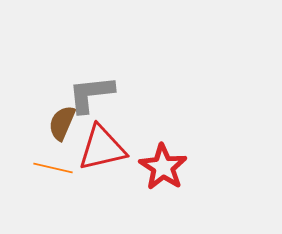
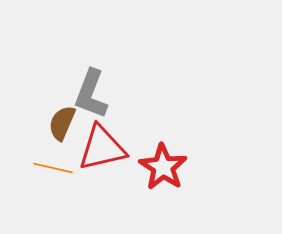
gray L-shape: rotated 63 degrees counterclockwise
